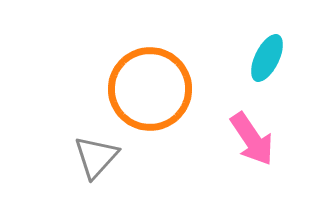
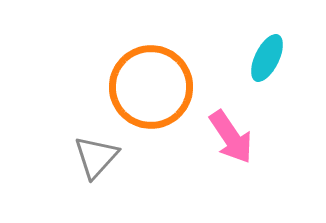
orange circle: moved 1 px right, 2 px up
pink arrow: moved 21 px left, 2 px up
